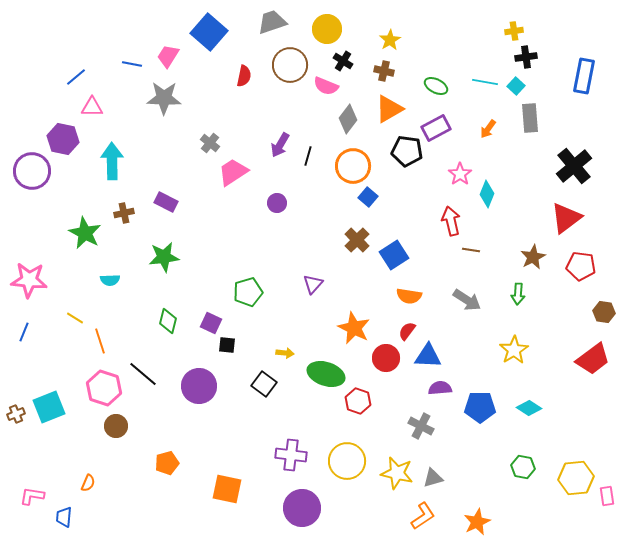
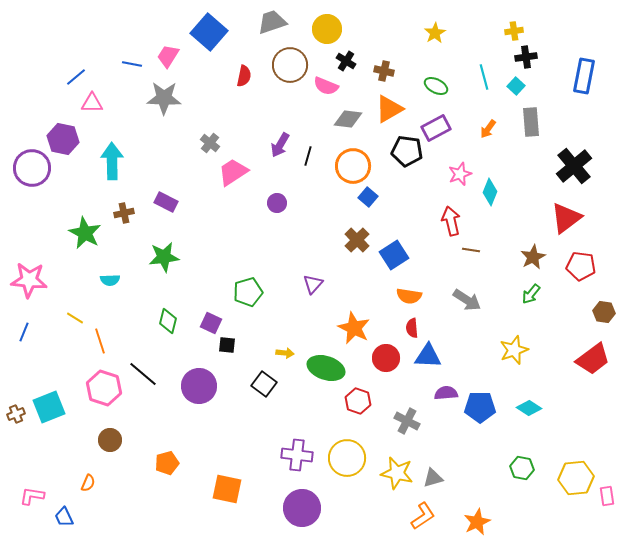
yellow star at (390, 40): moved 45 px right, 7 px up
black cross at (343, 61): moved 3 px right
cyan line at (485, 82): moved 1 px left, 5 px up; rotated 65 degrees clockwise
pink triangle at (92, 107): moved 4 px up
gray rectangle at (530, 118): moved 1 px right, 4 px down
gray diamond at (348, 119): rotated 60 degrees clockwise
purple circle at (32, 171): moved 3 px up
pink star at (460, 174): rotated 15 degrees clockwise
cyan diamond at (487, 194): moved 3 px right, 2 px up
green arrow at (518, 294): moved 13 px right; rotated 35 degrees clockwise
red semicircle at (407, 331): moved 5 px right, 3 px up; rotated 42 degrees counterclockwise
yellow star at (514, 350): rotated 12 degrees clockwise
green ellipse at (326, 374): moved 6 px up
purple semicircle at (440, 388): moved 6 px right, 5 px down
brown circle at (116, 426): moved 6 px left, 14 px down
gray cross at (421, 426): moved 14 px left, 5 px up
purple cross at (291, 455): moved 6 px right
yellow circle at (347, 461): moved 3 px up
green hexagon at (523, 467): moved 1 px left, 1 px down
blue trapezoid at (64, 517): rotated 30 degrees counterclockwise
